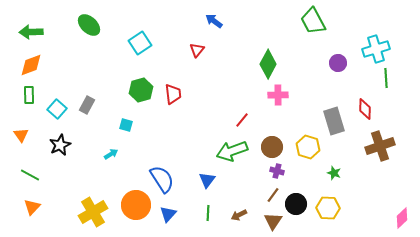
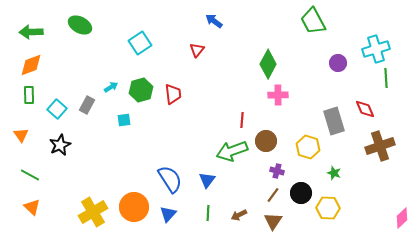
green ellipse at (89, 25): moved 9 px left; rotated 15 degrees counterclockwise
red diamond at (365, 109): rotated 25 degrees counterclockwise
red line at (242, 120): rotated 35 degrees counterclockwise
cyan square at (126, 125): moved 2 px left, 5 px up; rotated 24 degrees counterclockwise
brown circle at (272, 147): moved 6 px left, 6 px up
cyan arrow at (111, 154): moved 67 px up
blue semicircle at (162, 179): moved 8 px right
black circle at (296, 204): moved 5 px right, 11 px up
orange circle at (136, 205): moved 2 px left, 2 px down
orange triangle at (32, 207): rotated 30 degrees counterclockwise
